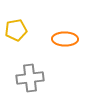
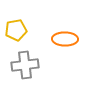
gray cross: moved 5 px left, 13 px up
